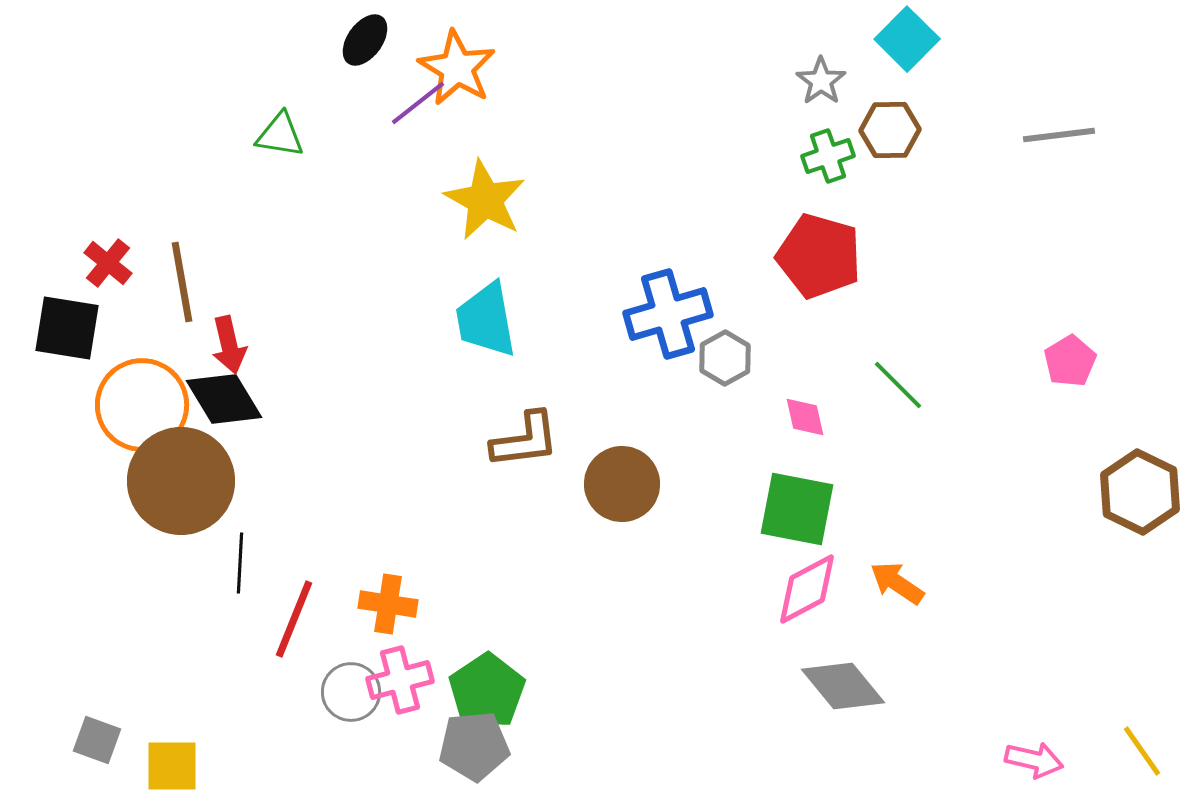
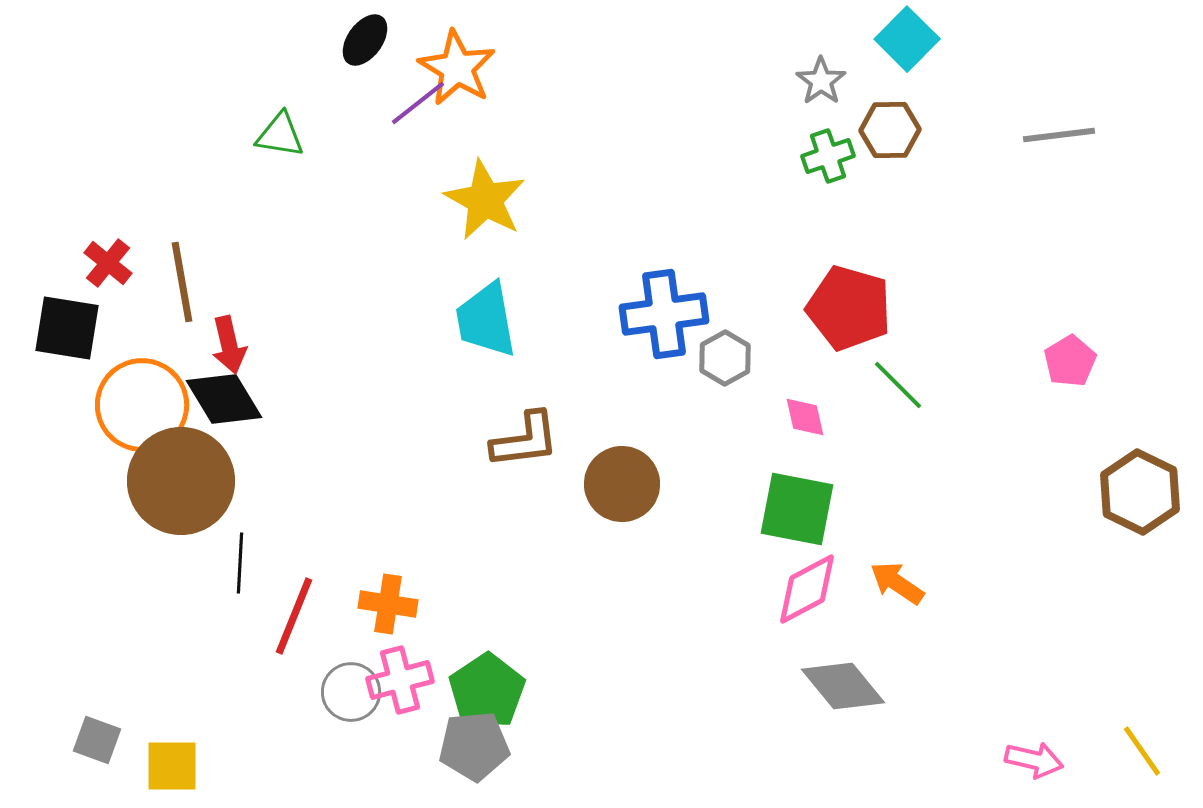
red pentagon at (819, 256): moved 30 px right, 52 px down
blue cross at (668, 314): moved 4 px left; rotated 8 degrees clockwise
red line at (294, 619): moved 3 px up
